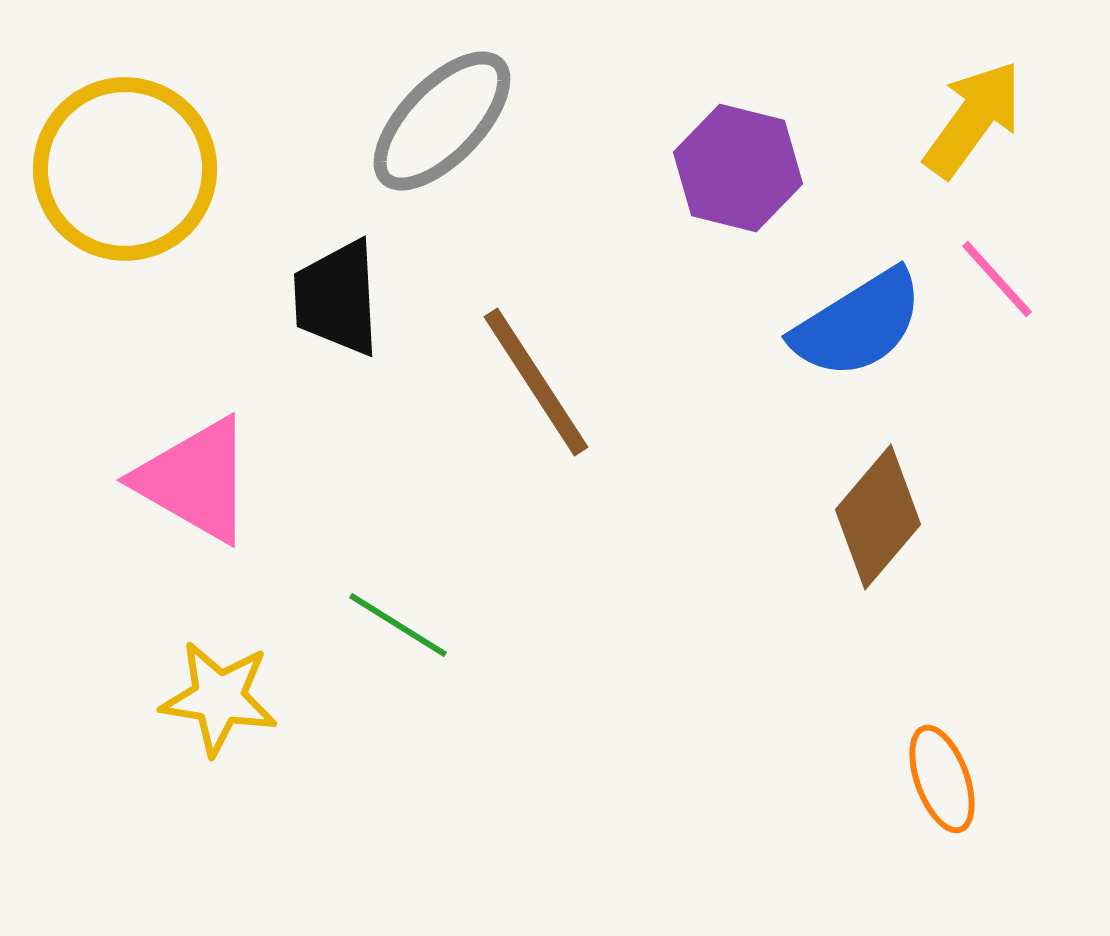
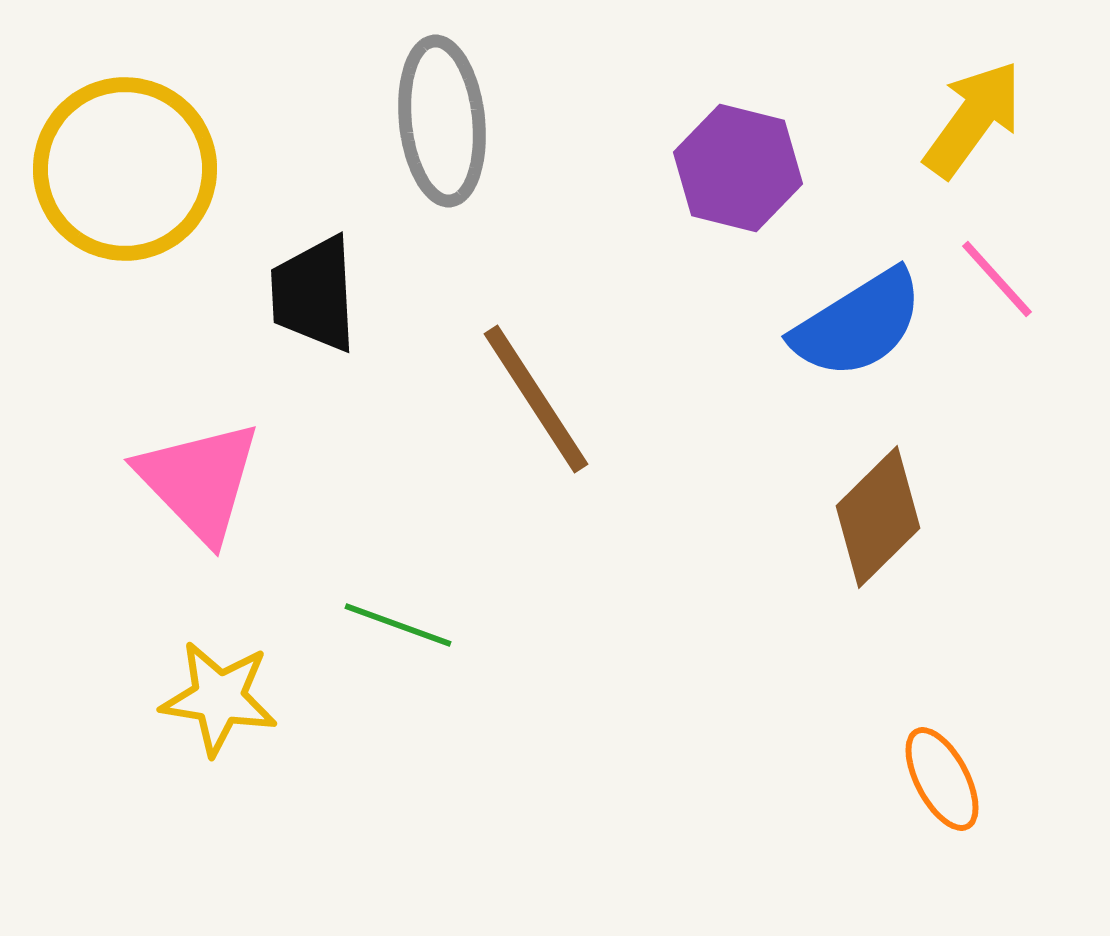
gray ellipse: rotated 50 degrees counterclockwise
black trapezoid: moved 23 px left, 4 px up
brown line: moved 17 px down
pink triangle: moved 4 px right, 1 px down; rotated 16 degrees clockwise
brown diamond: rotated 5 degrees clockwise
green line: rotated 12 degrees counterclockwise
orange ellipse: rotated 8 degrees counterclockwise
